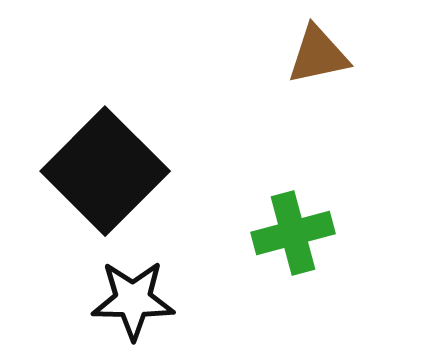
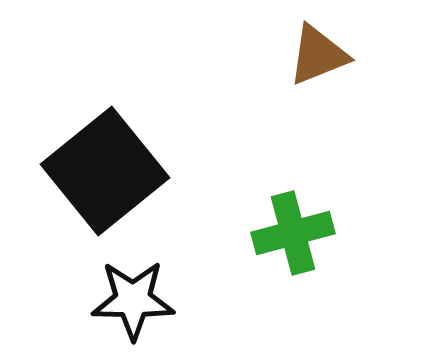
brown triangle: rotated 10 degrees counterclockwise
black square: rotated 6 degrees clockwise
